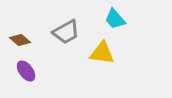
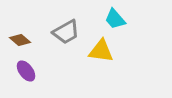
yellow triangle: moved 1 px left, 2 px up
